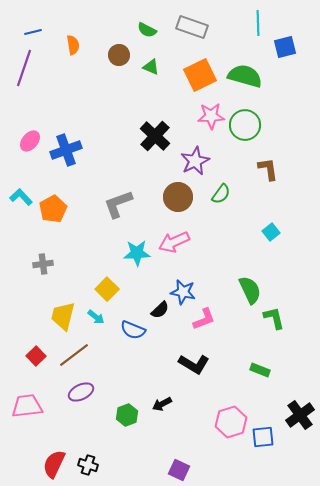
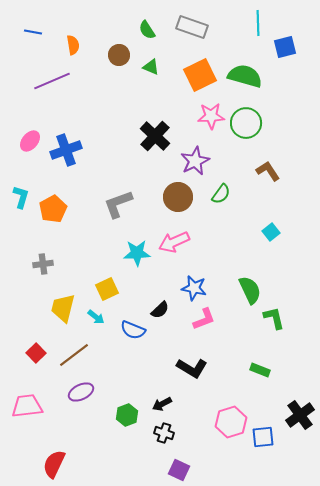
green semicircle at (147, 30): rotated 30 degrees clockwise
blue line at (33, 32): rotated 24 degrees clockwise
purple line at (24, 68): moved 28 px right, 13 px down; rotated 48 degrees clockwise
green circle at (245, 125): moved 1 px right, 2 px up
brown L-shape at (268, 169): moved 2 px down; rotated 25 degrees counterclockwise
cyan L-shape at (21, 197): rotated 60 degrees clockwise
yellow square at (107, 289): rotated 20 degrees clockwise
blue star at (183, 292): moved 11 px right, 4 px up
yellow trapezoid at (63, 316): moved 8 px up
red square at (36, 356): moved 3 px up
black L-shape at (194, 364): moved 2 px left, 4 px down
black cross at (88, 465): moved 76 px right, 32 px up
